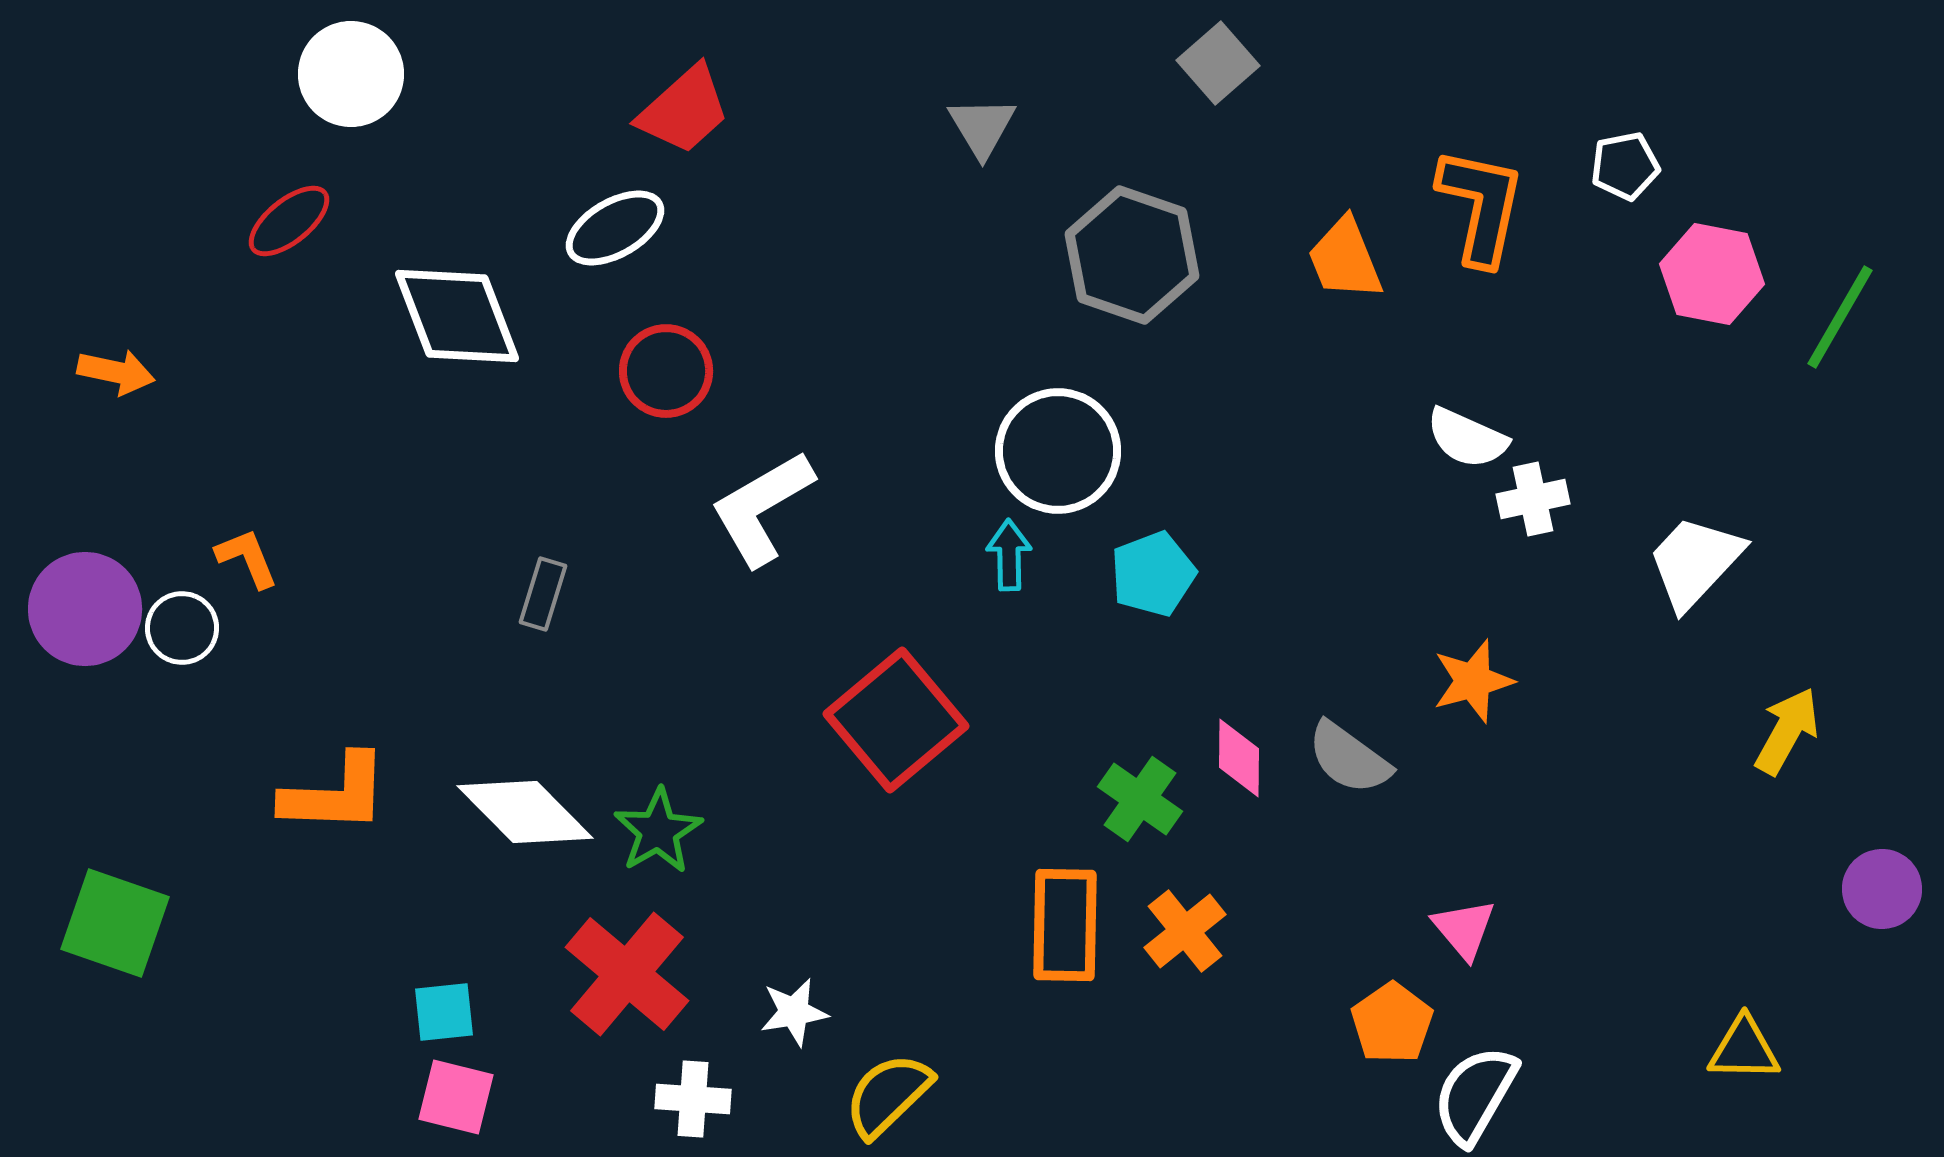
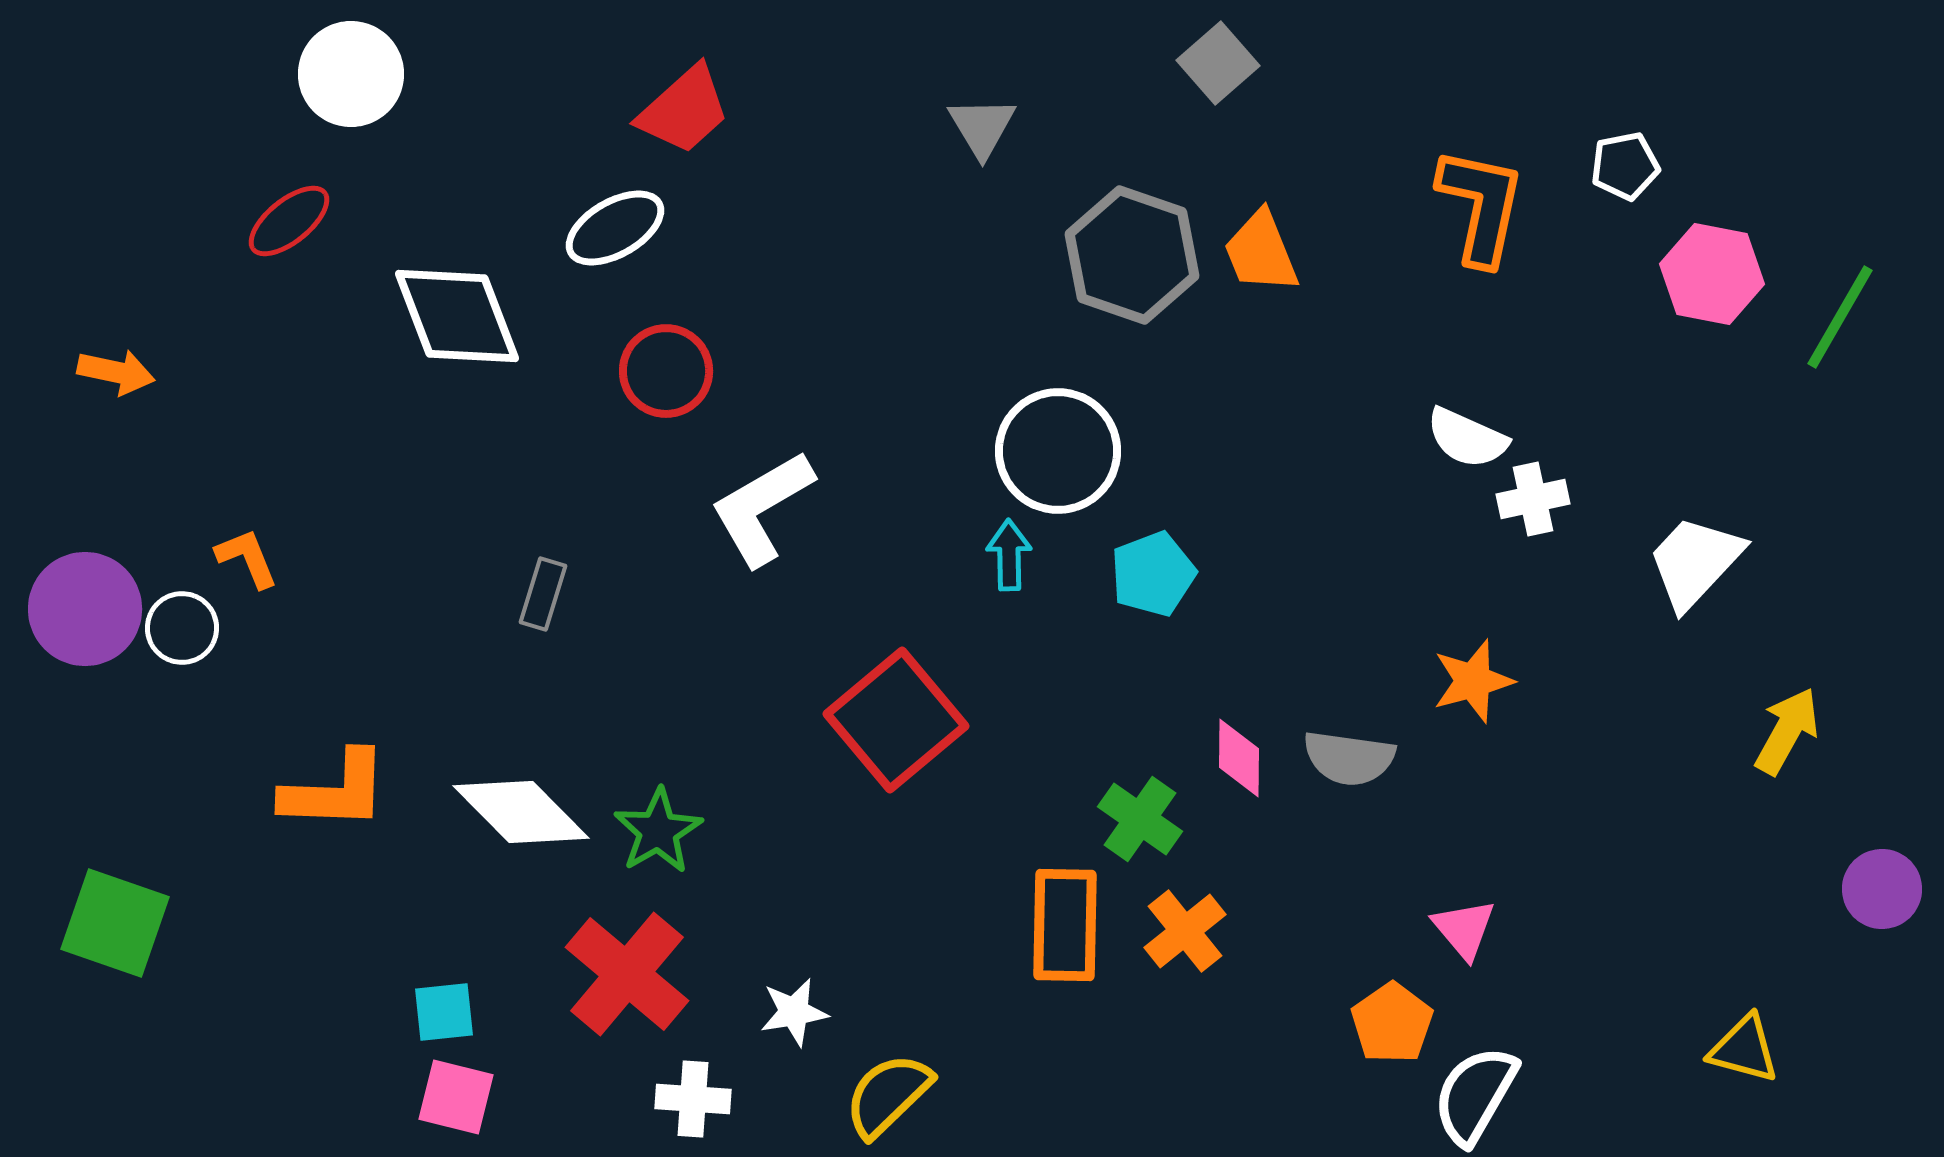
orange trapezoid at (1345, 259): moved 84 px left, 7 px up
gray semicircle at (1349, 758): rotated 28 degrees counterclockwise
orange L-shape at (335, 794): moved 3 px up
green cross at (1140, 799): moved 20 px down
white diamond at (525, 812): moved 4 px left
yellow triangle at (1744, 1049): rotated 14 degrees clockwise
